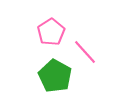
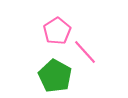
pink pentagon: moved 6 px right, 1 px up
